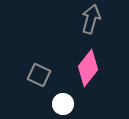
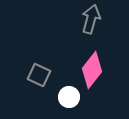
pink diamond: moved 4 px right, 2 px down
white circle: moved 6 px right, 7 px up
